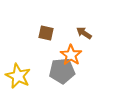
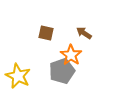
gray pentagon: rotated 15 degrees counterclockwise
